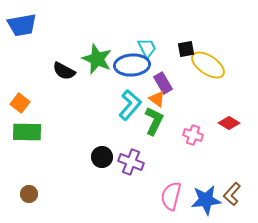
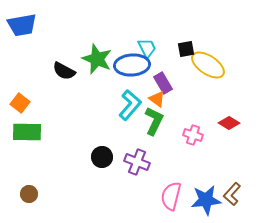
purple cross: moved 6 px right
